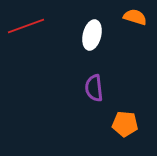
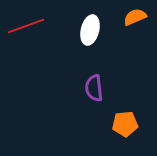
orange semicircle: rotated 40 degrees counterclockwise
white ellipse: moved 2 px left, 5 px up
orange pentagon: rotated 10 degrees counterclockwise
